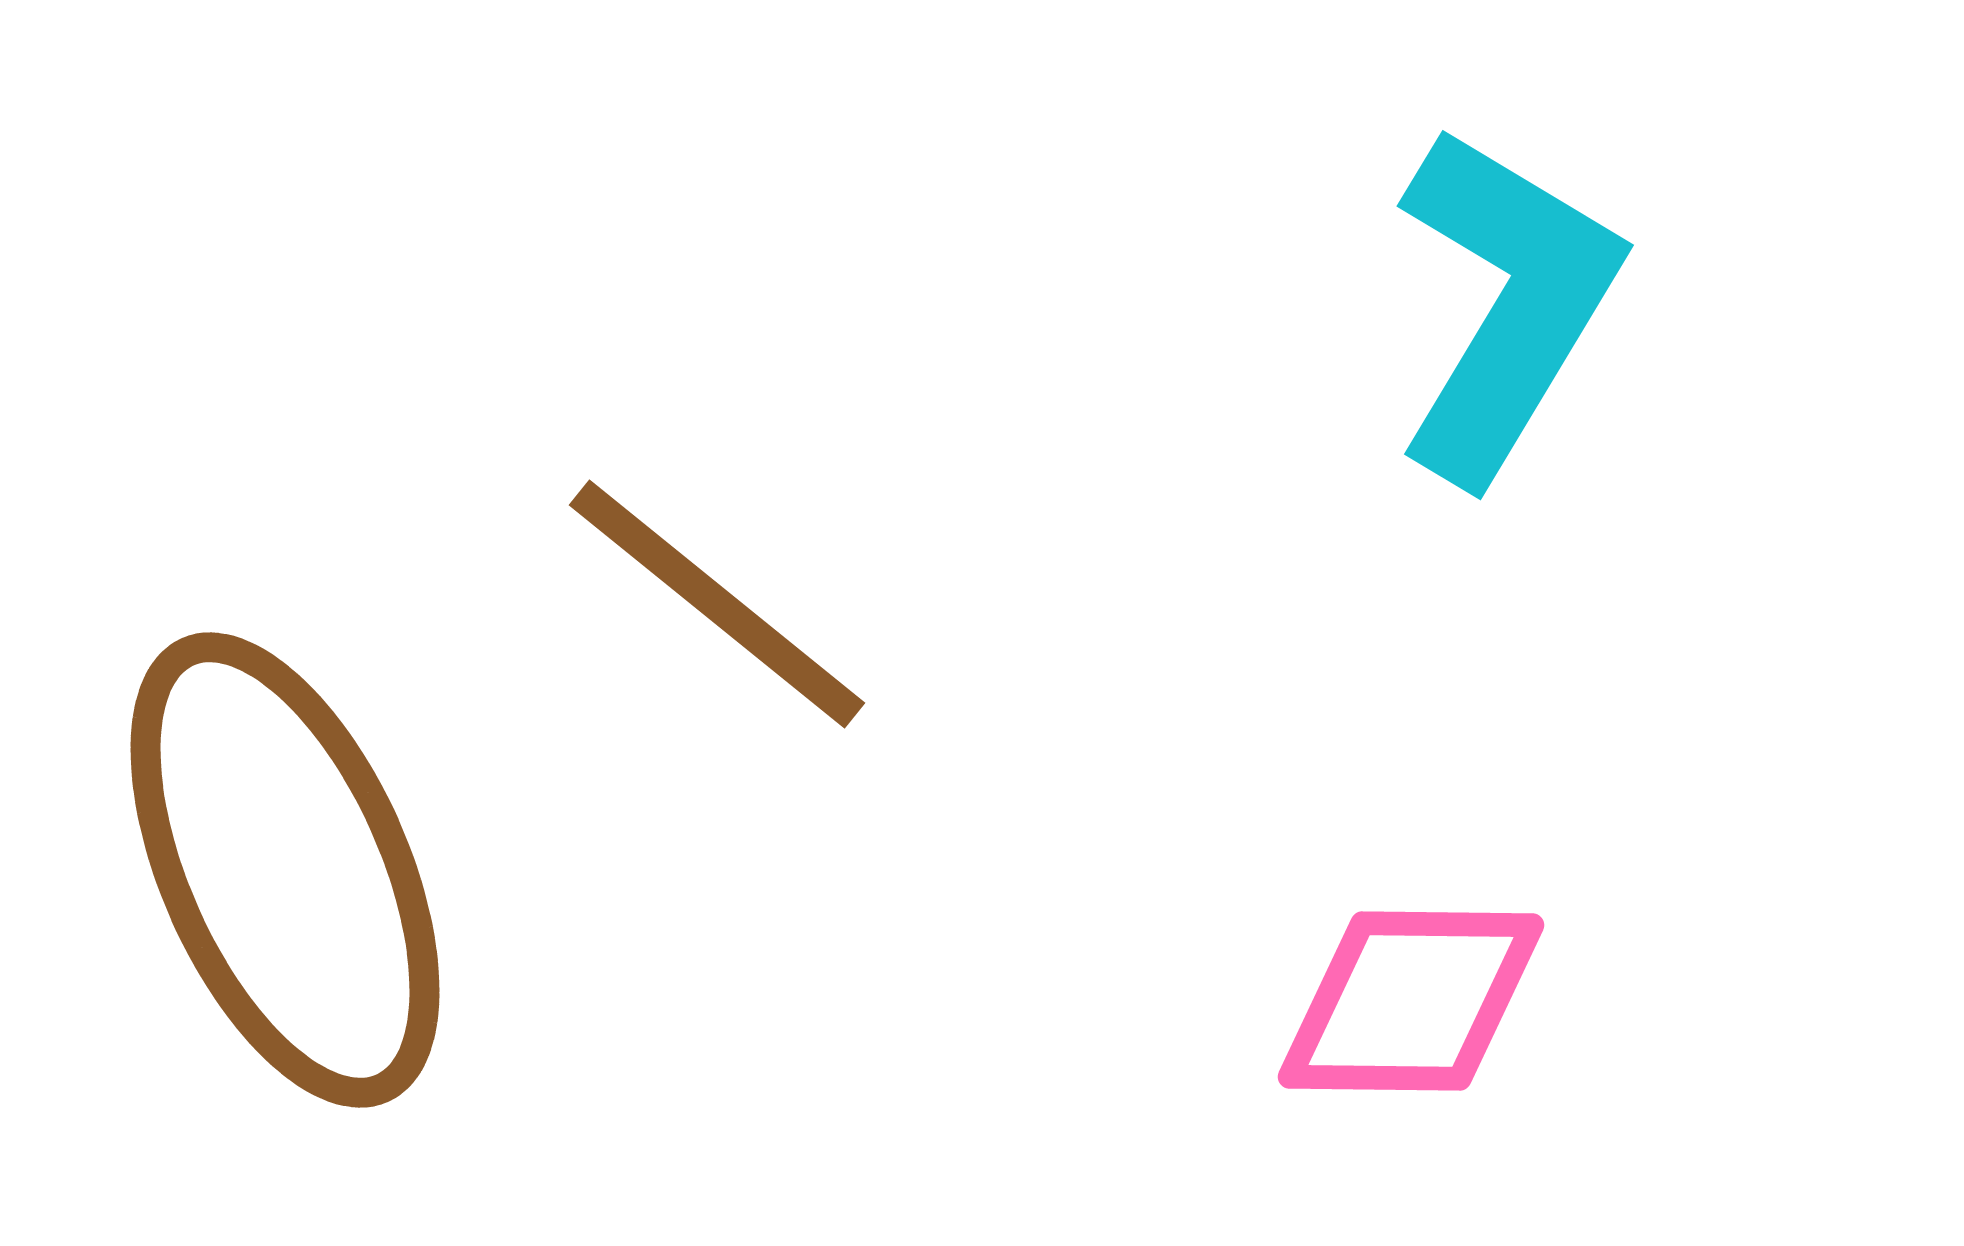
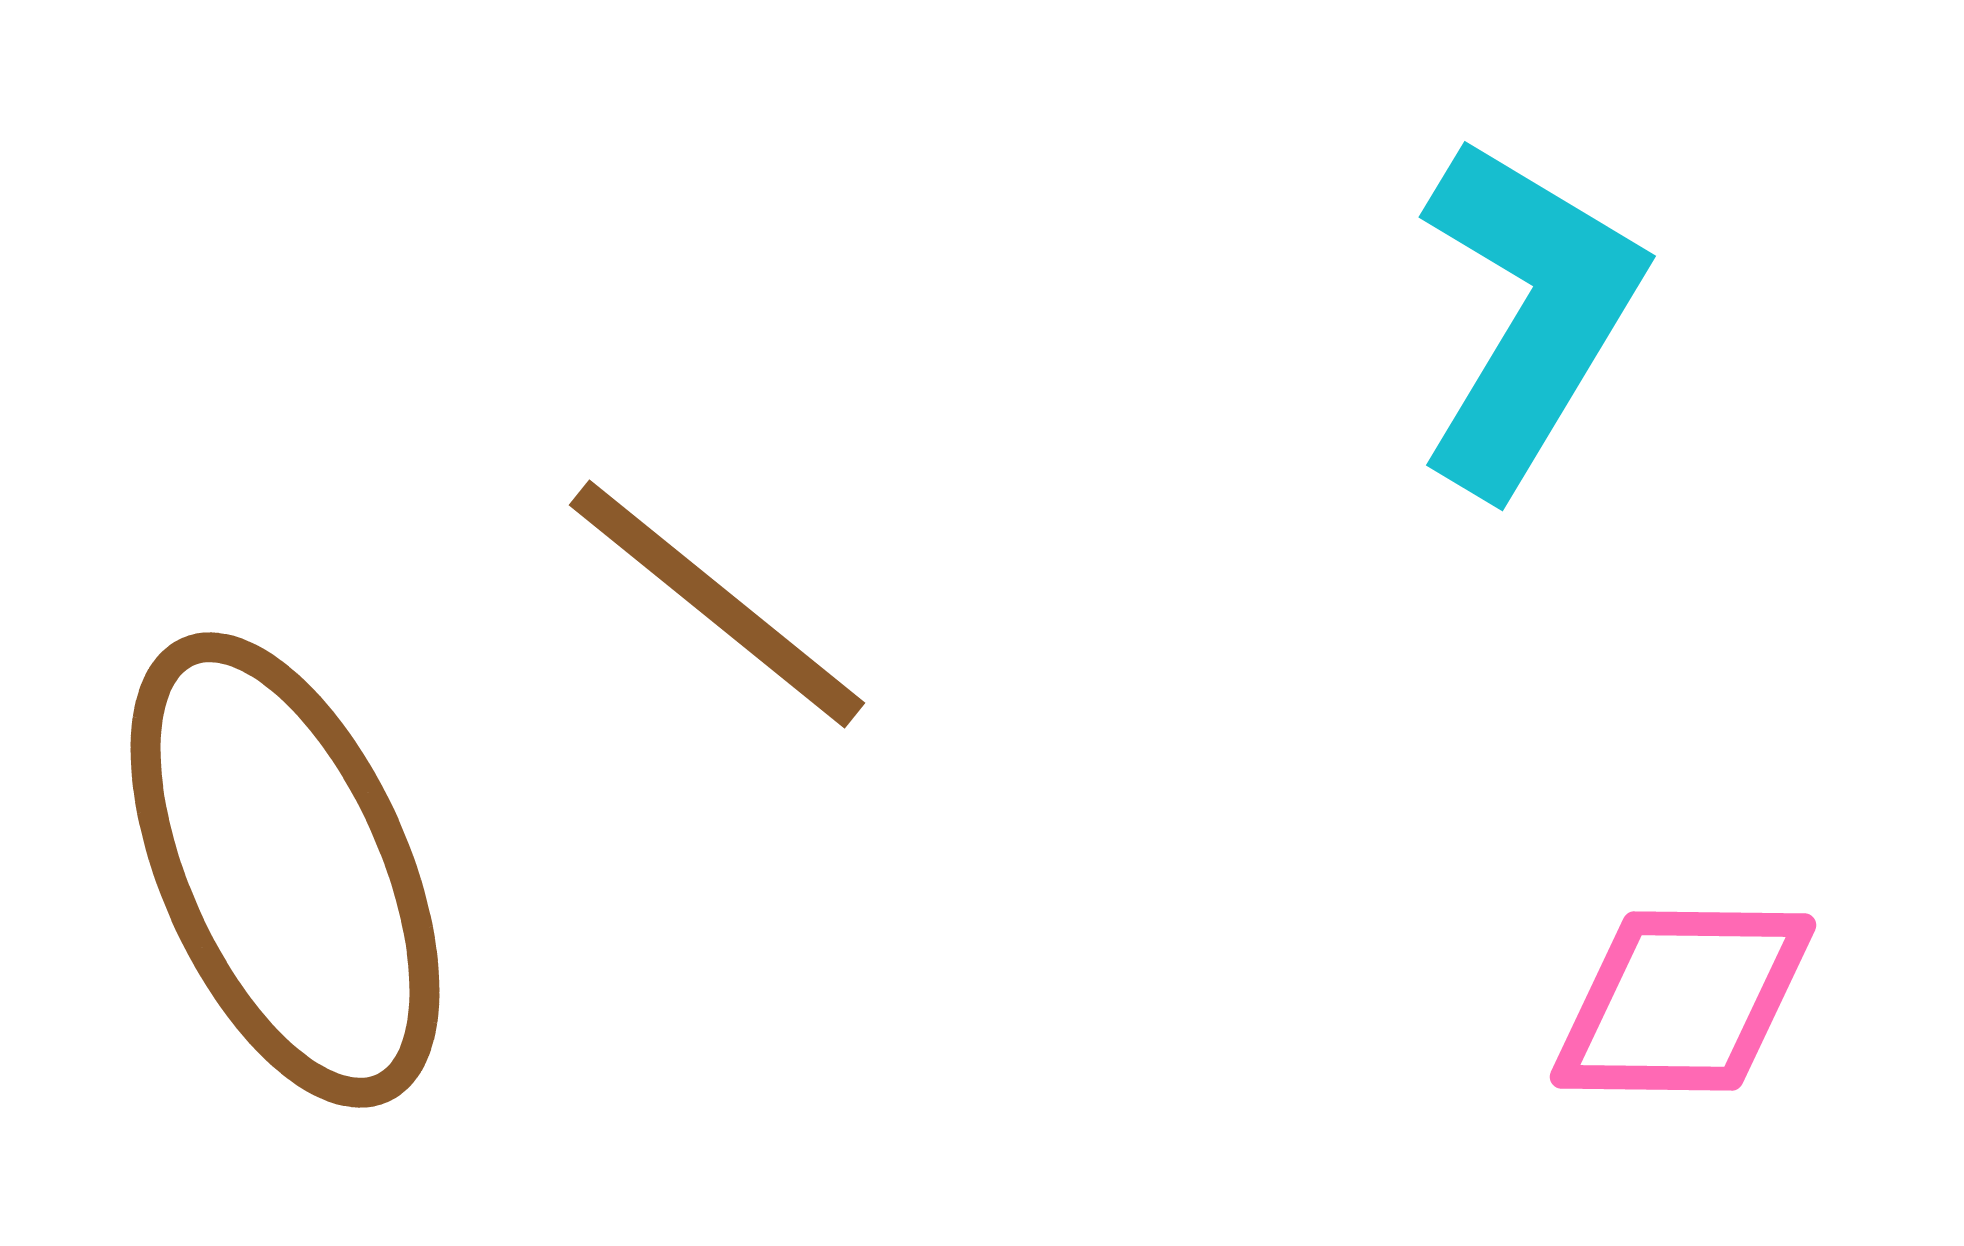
cyan L-shape: moved 22 px right, 11 px down
pink diamond: moved 272 px right
